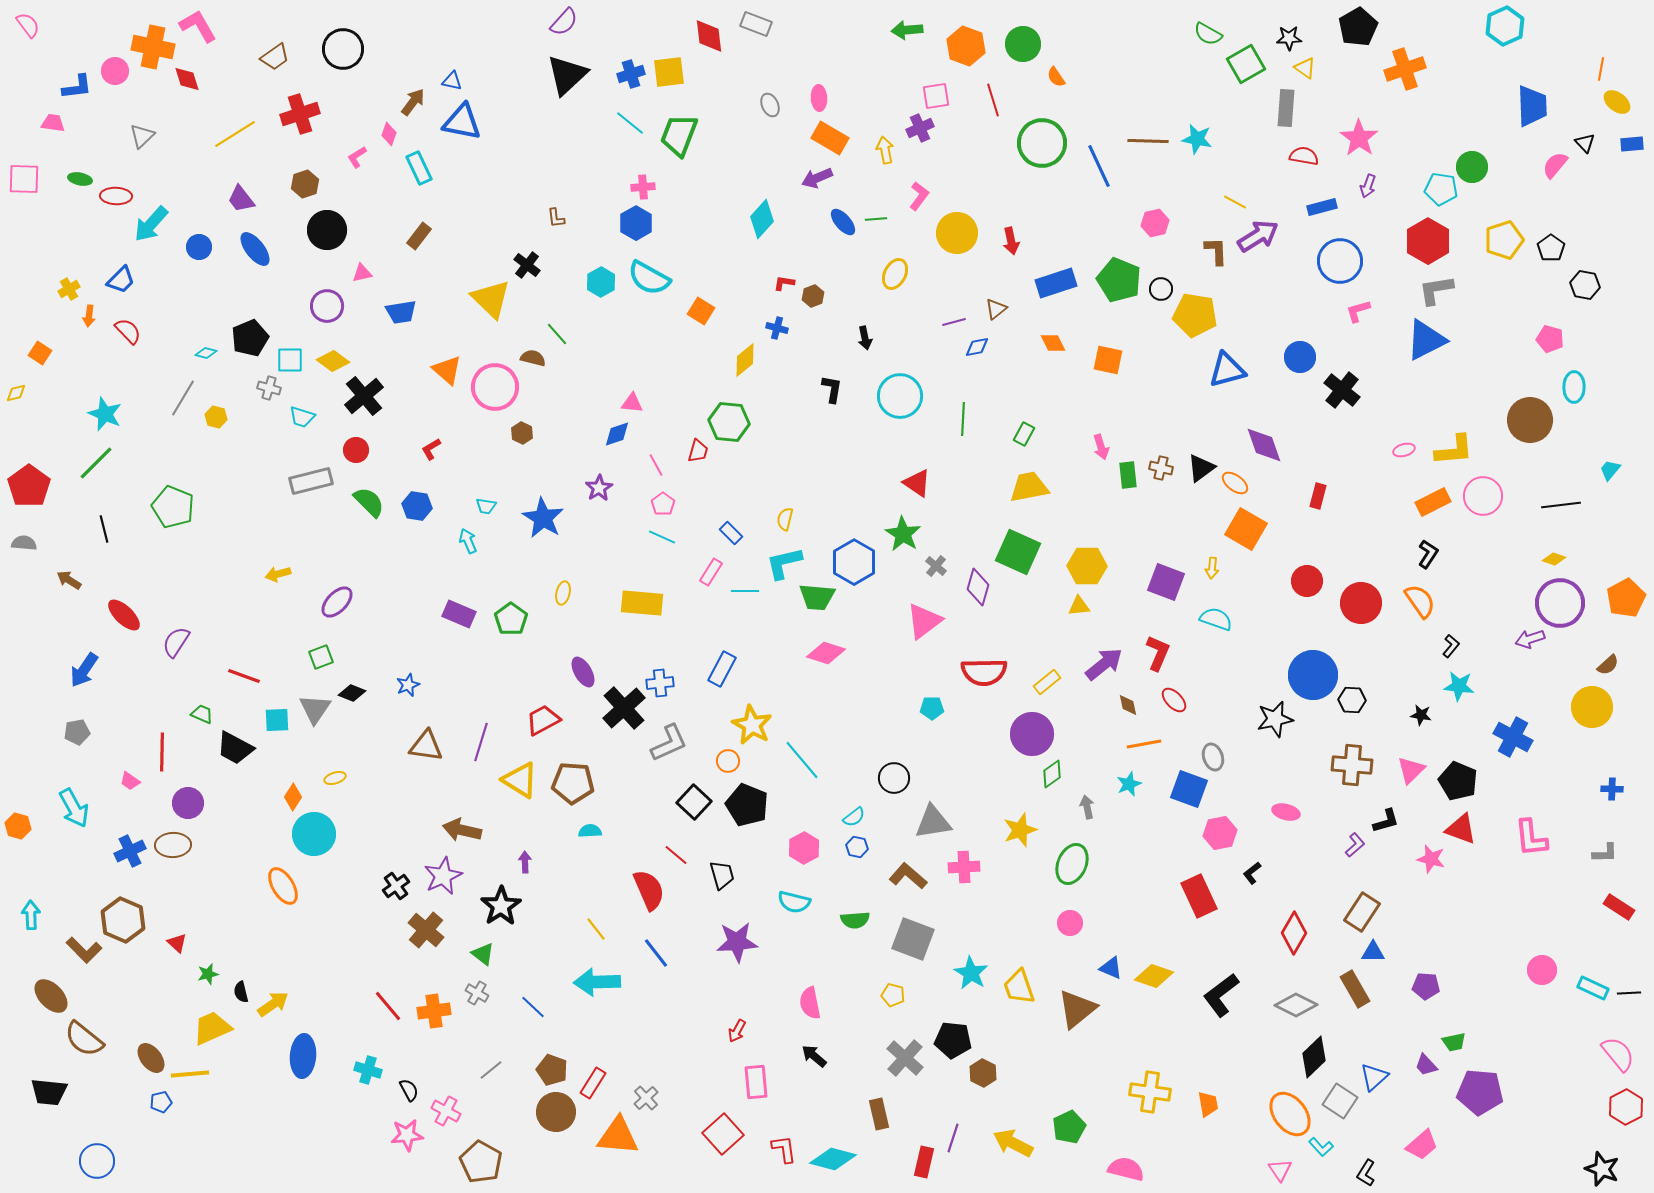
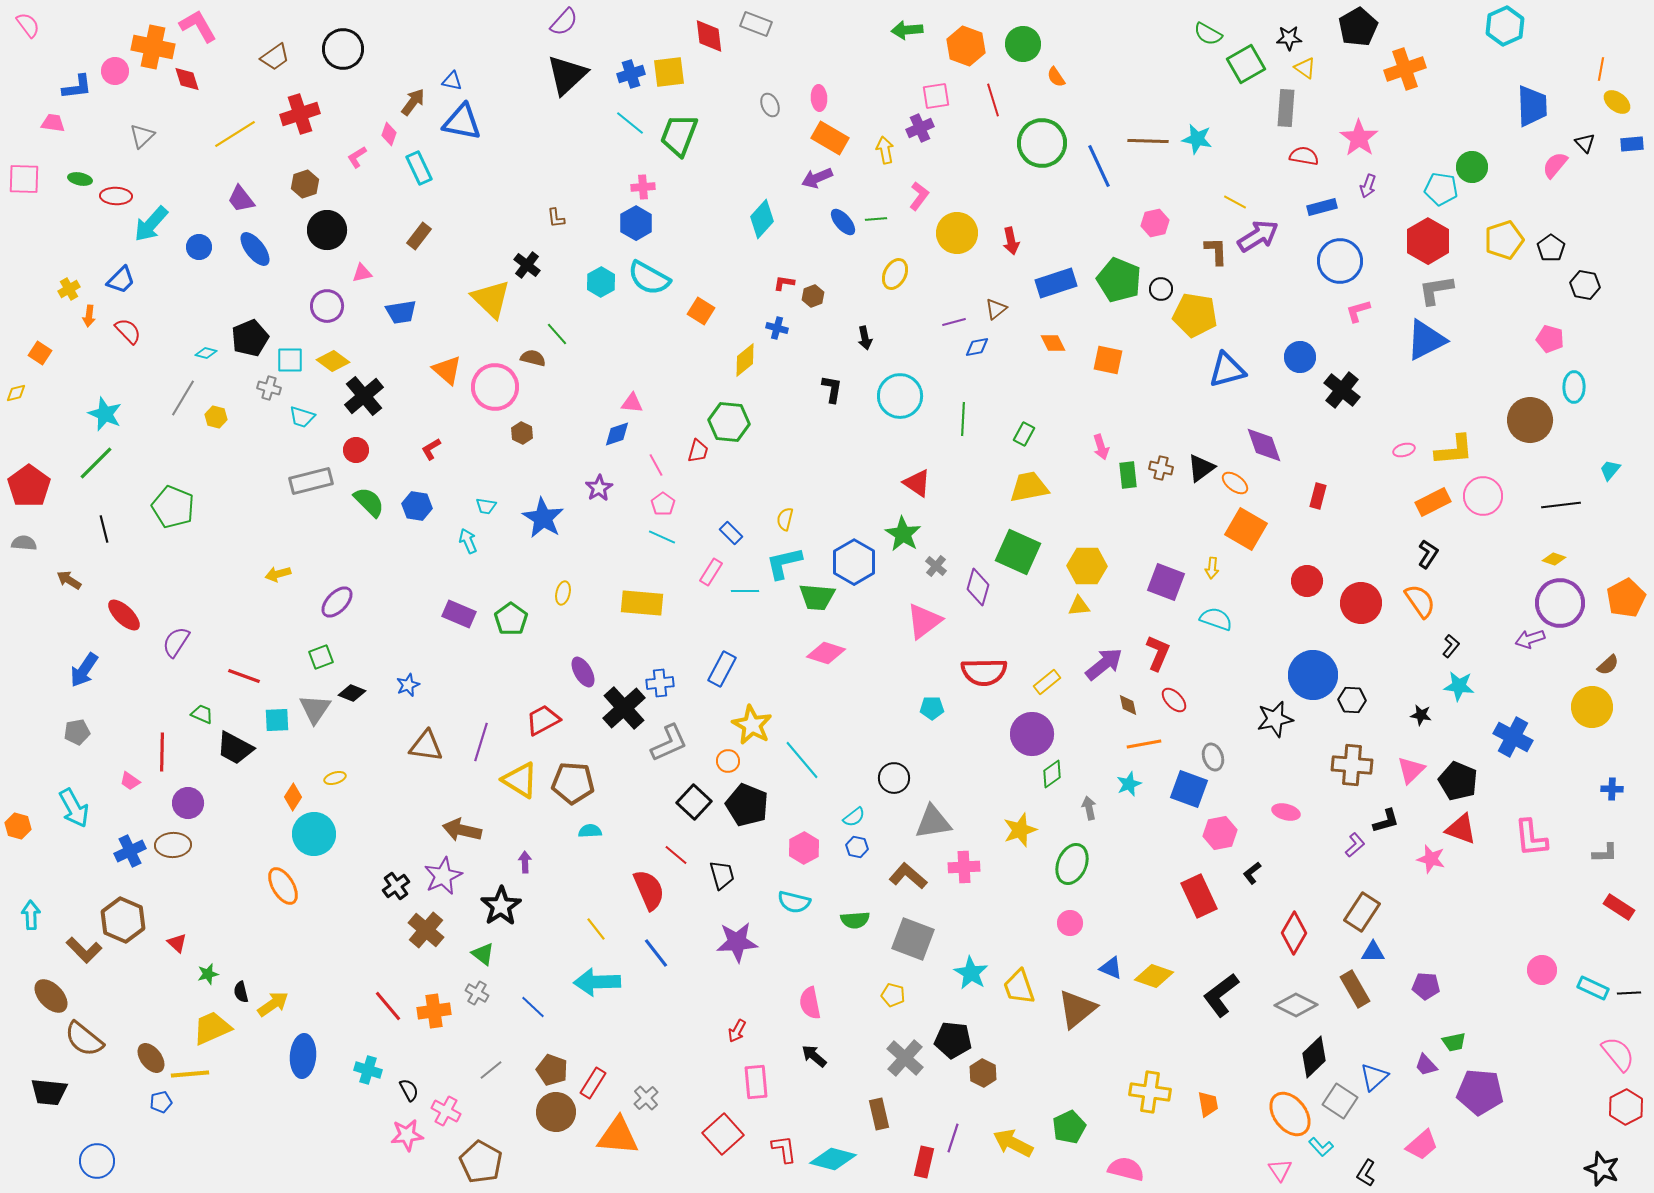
gray arrow at (1087, 807): moved 2 px right, 1 px down
